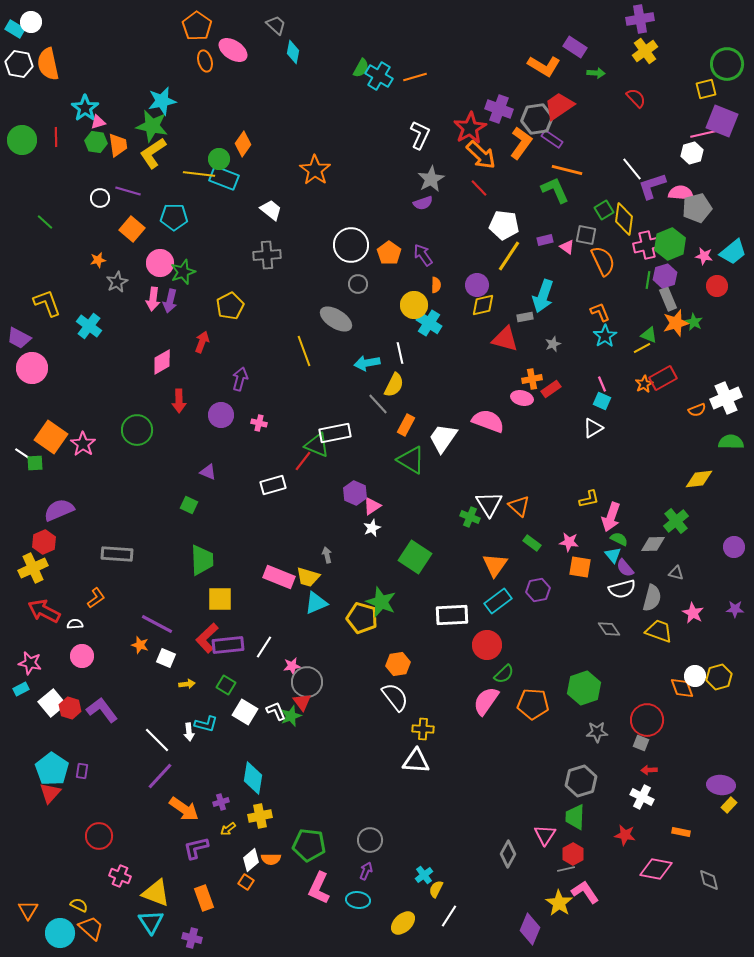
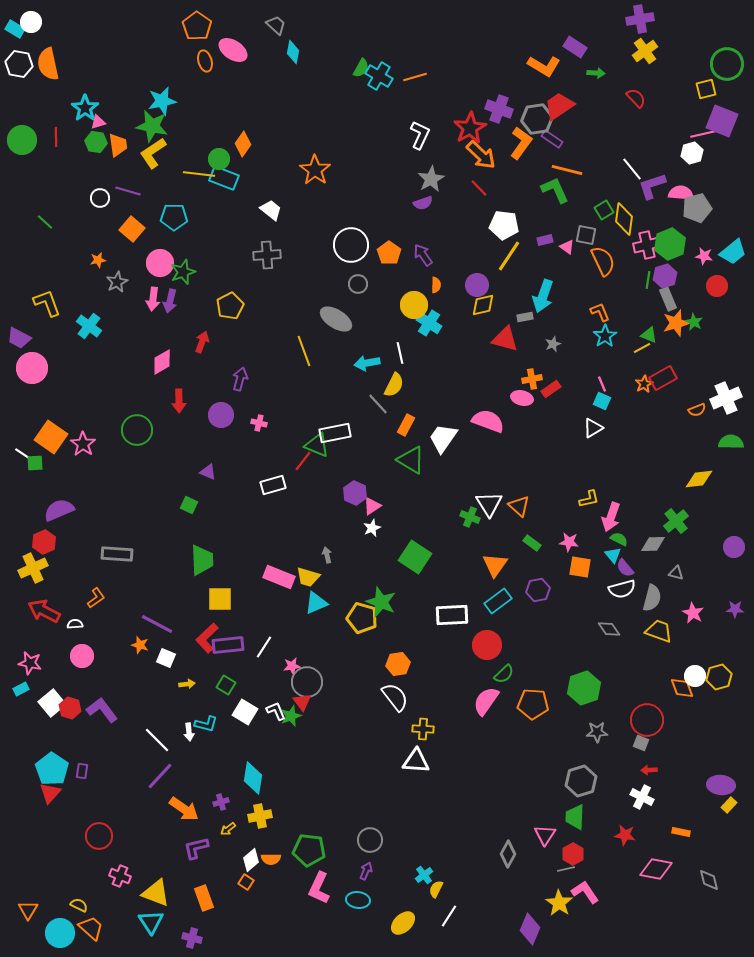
green pentagon at (309, 845): moved 5 px down
